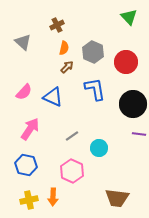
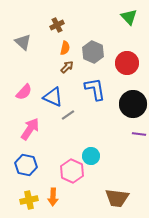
orange semicircle: moved 1 px right
red circle: moved 1 px right, 1 px down
gray line: moved 4 px left, 21 px up
cyan circle: moved 8 px left, 8 px down
